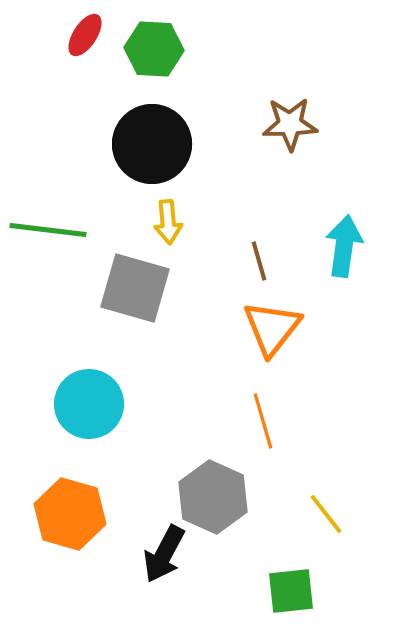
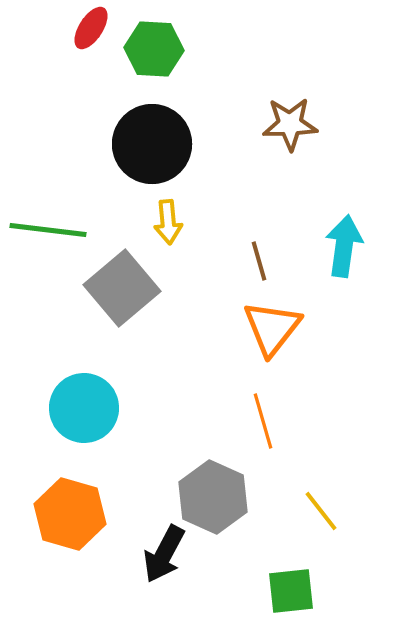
red ellipse: moved 6 px right, 7 px up
gray square: moved 13 px left; rotated 34 degrees clockwise
cyan circle: moved 5 px left, 4 px down
yellow line: moved 5 px left, 3 px up
